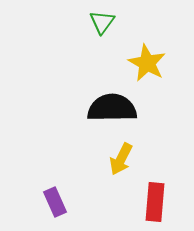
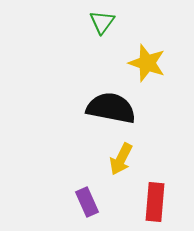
yellow star: rotated 9 degrees counterclockwise
black semicircle: moved 1 px left; rotated 12 degrees clockwise
purple rectangle: moved 32 px right
